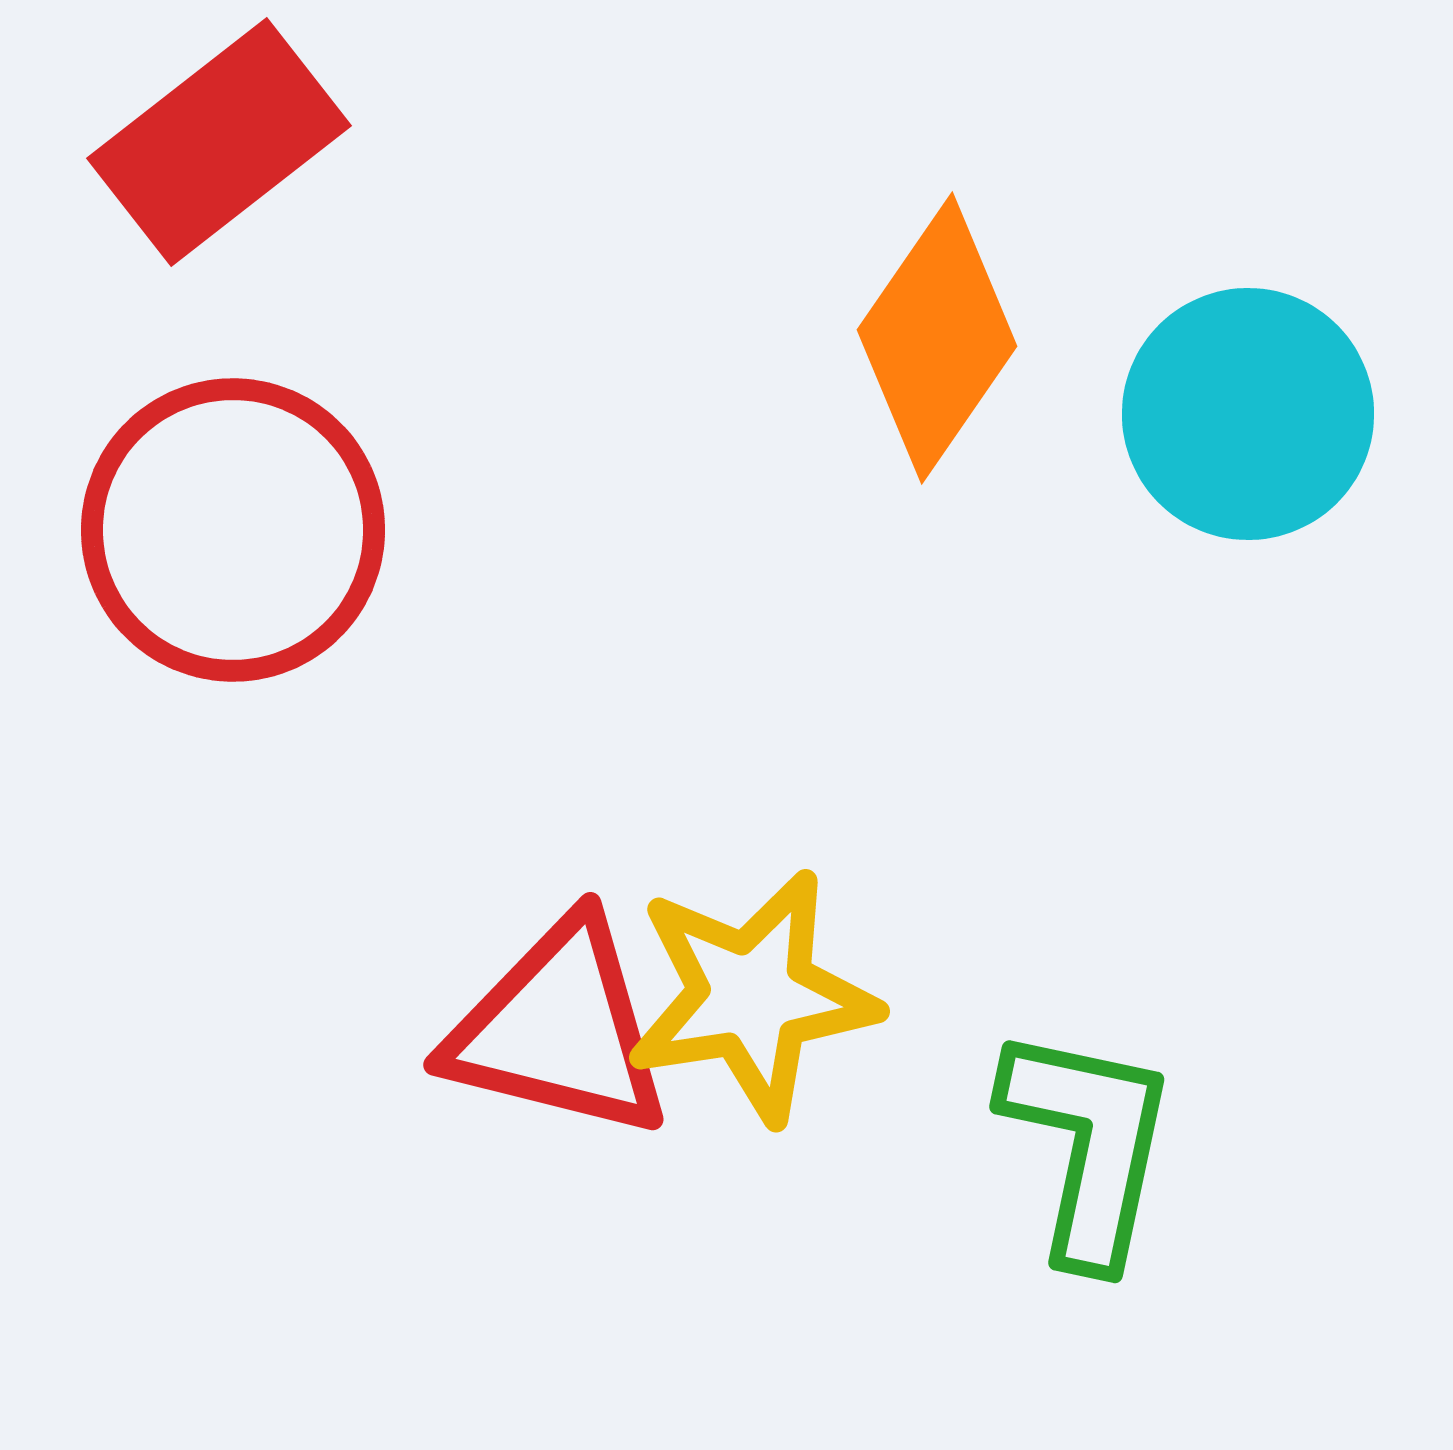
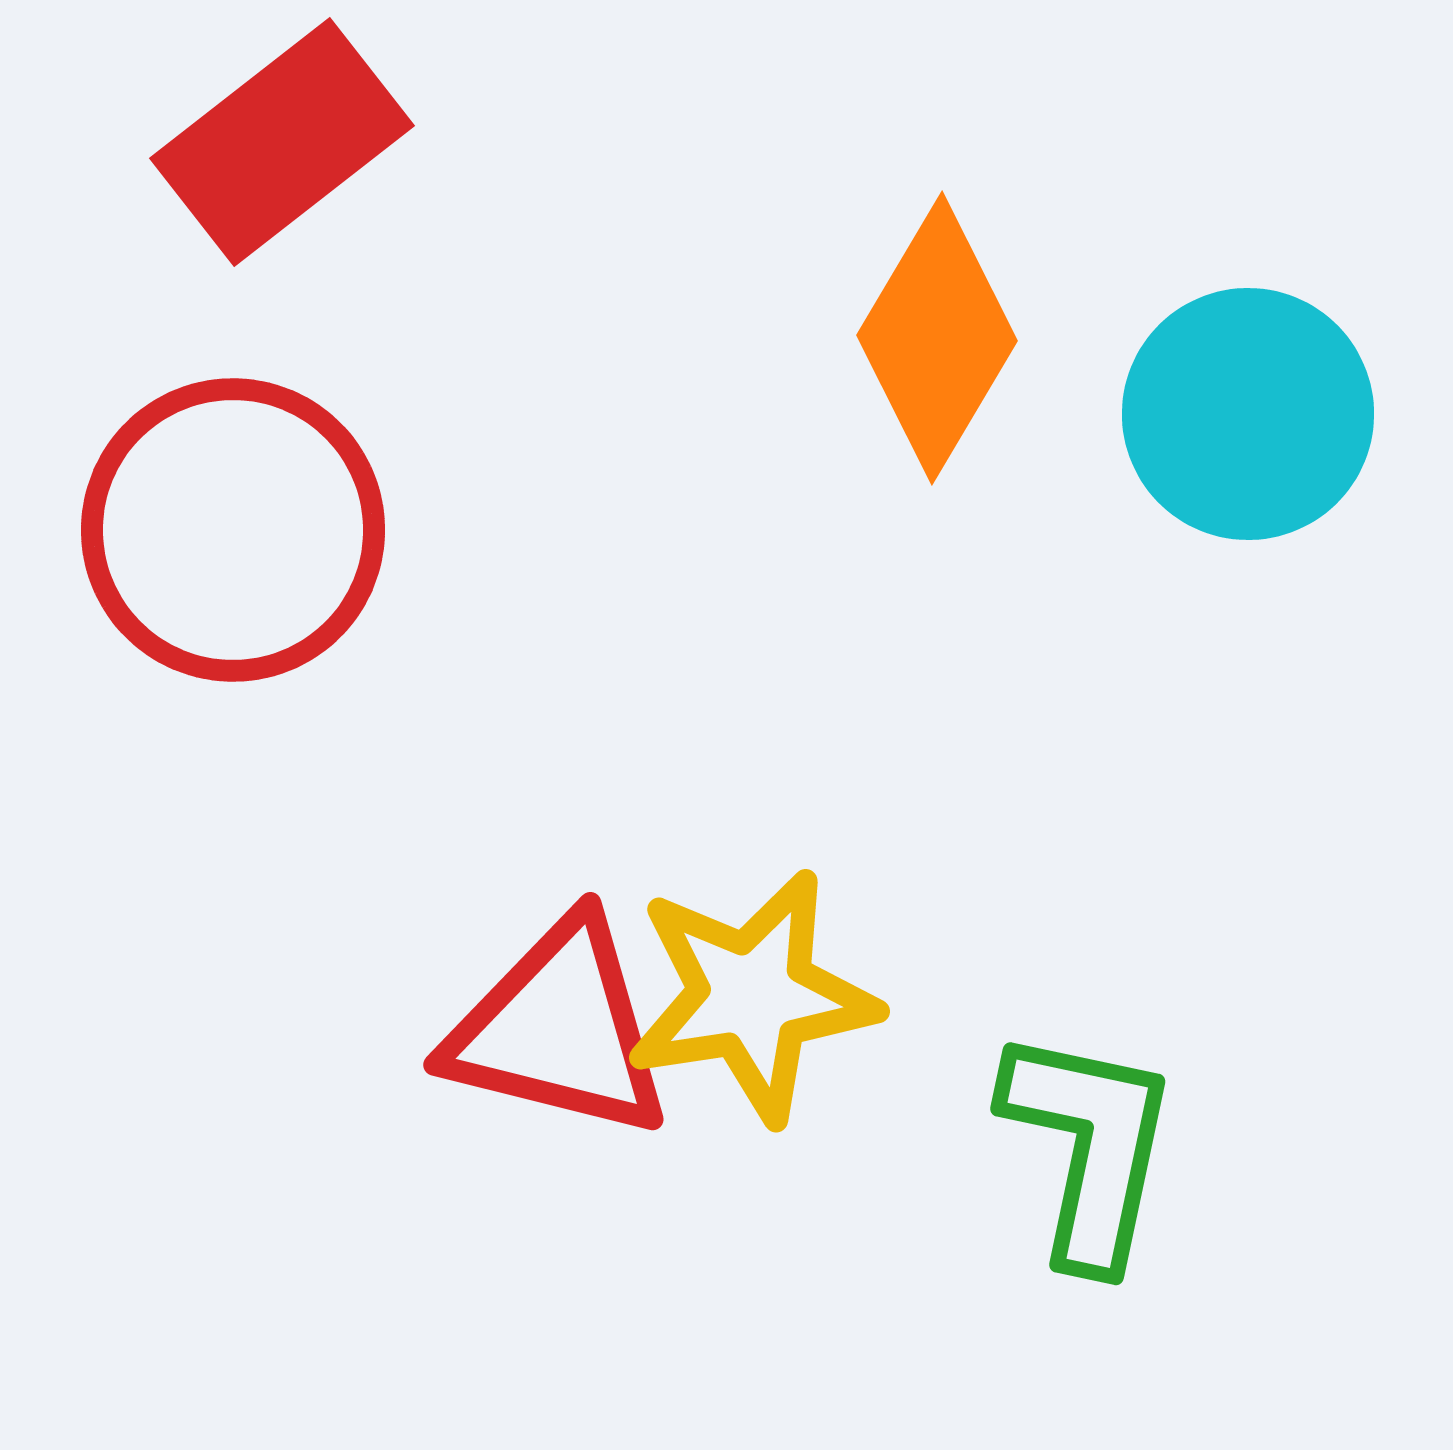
red rectangle: moved 63 px right
orange diamond: rotated 4 degrees counterclockwise
green L-shape: moved 1 px right, 2 px down
